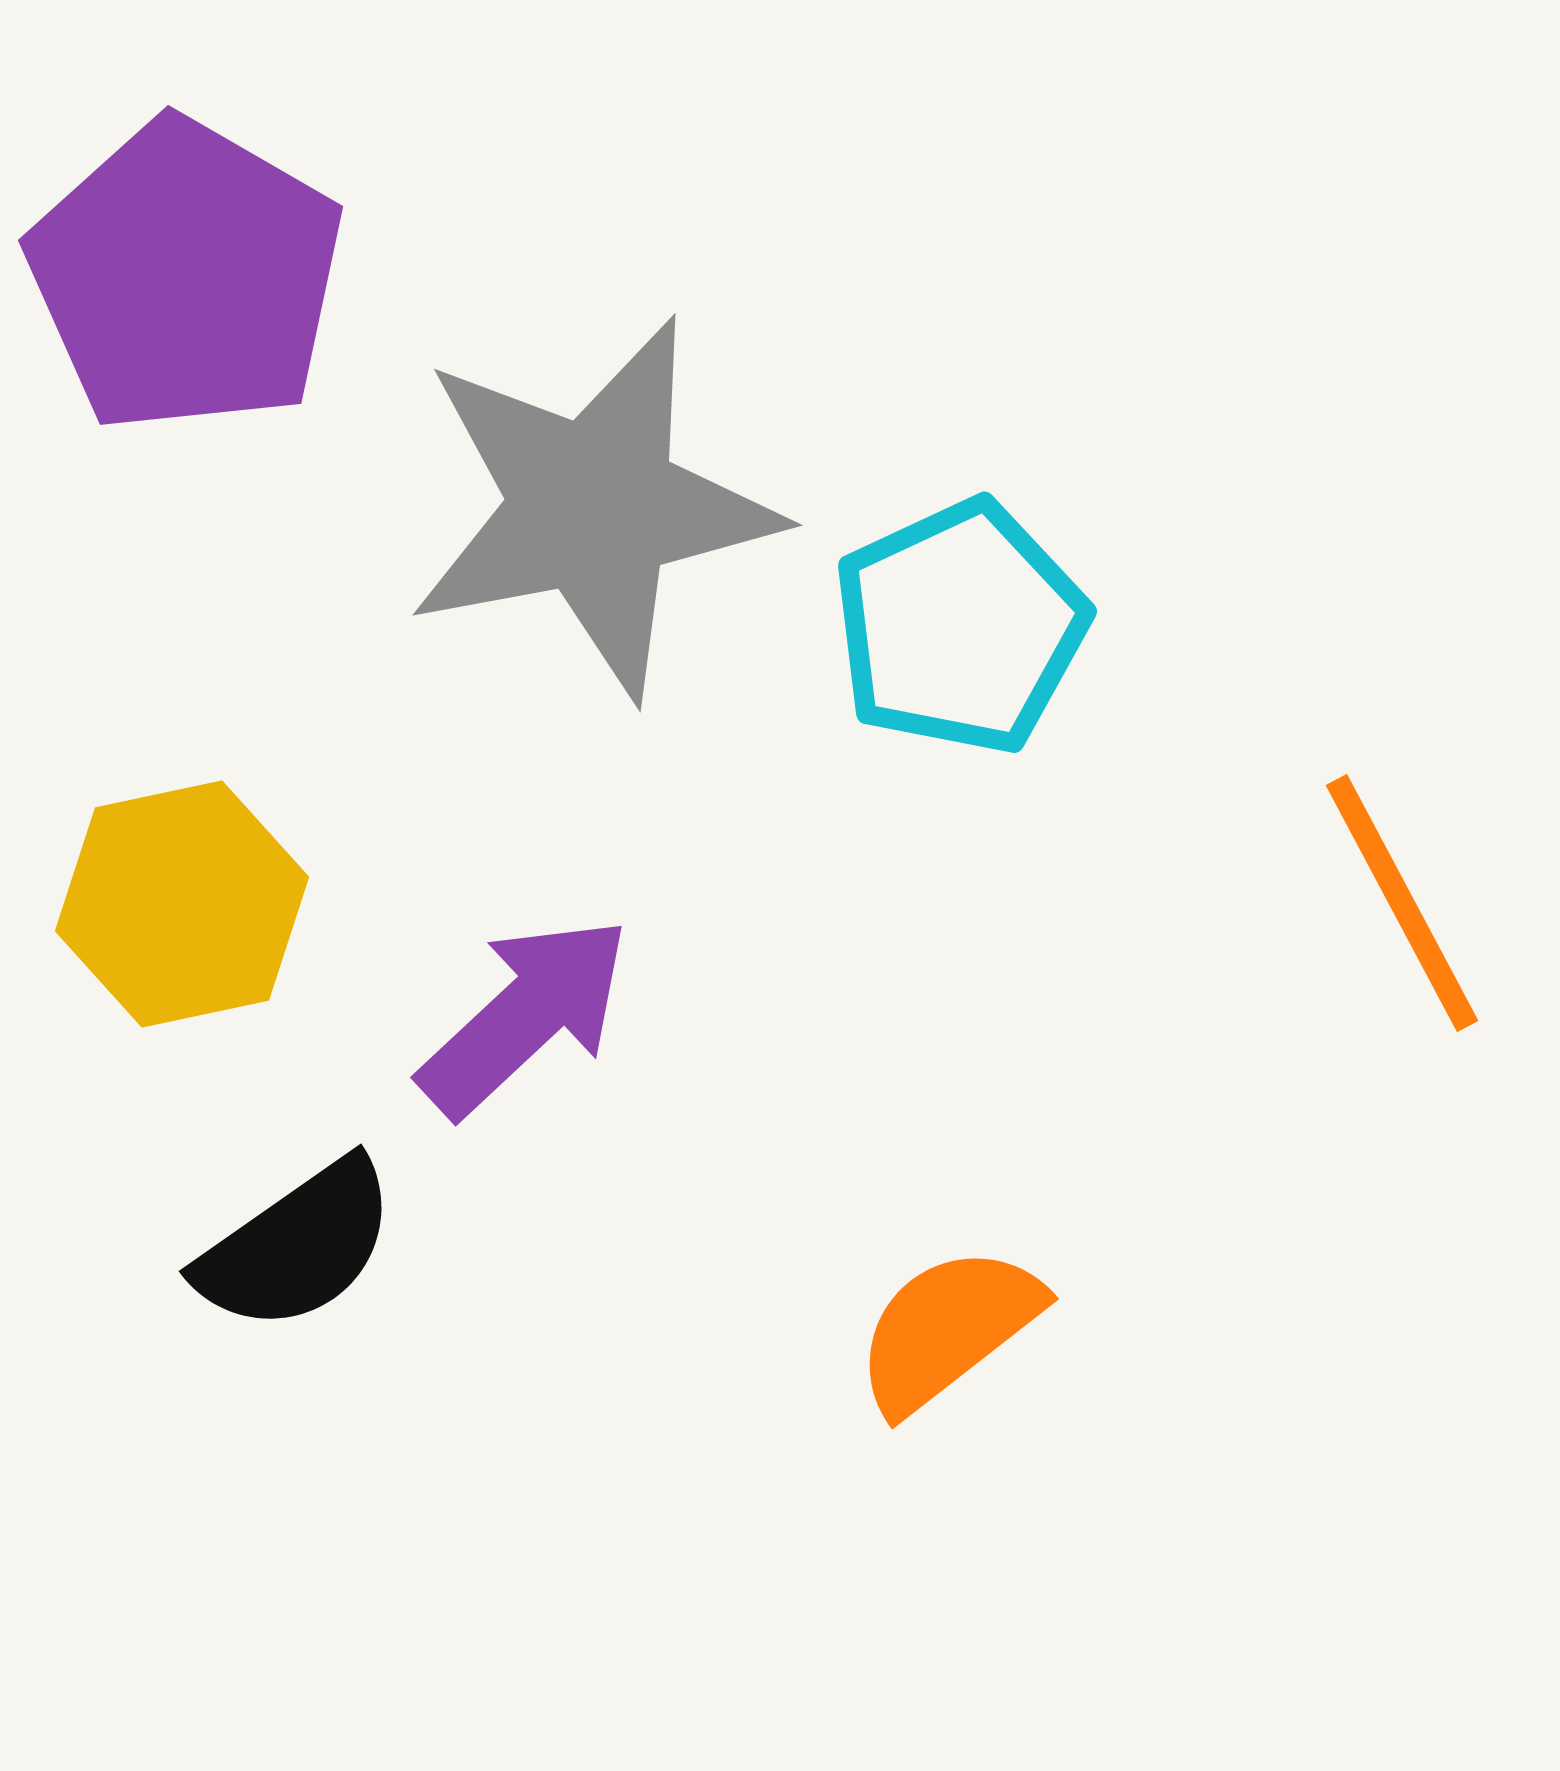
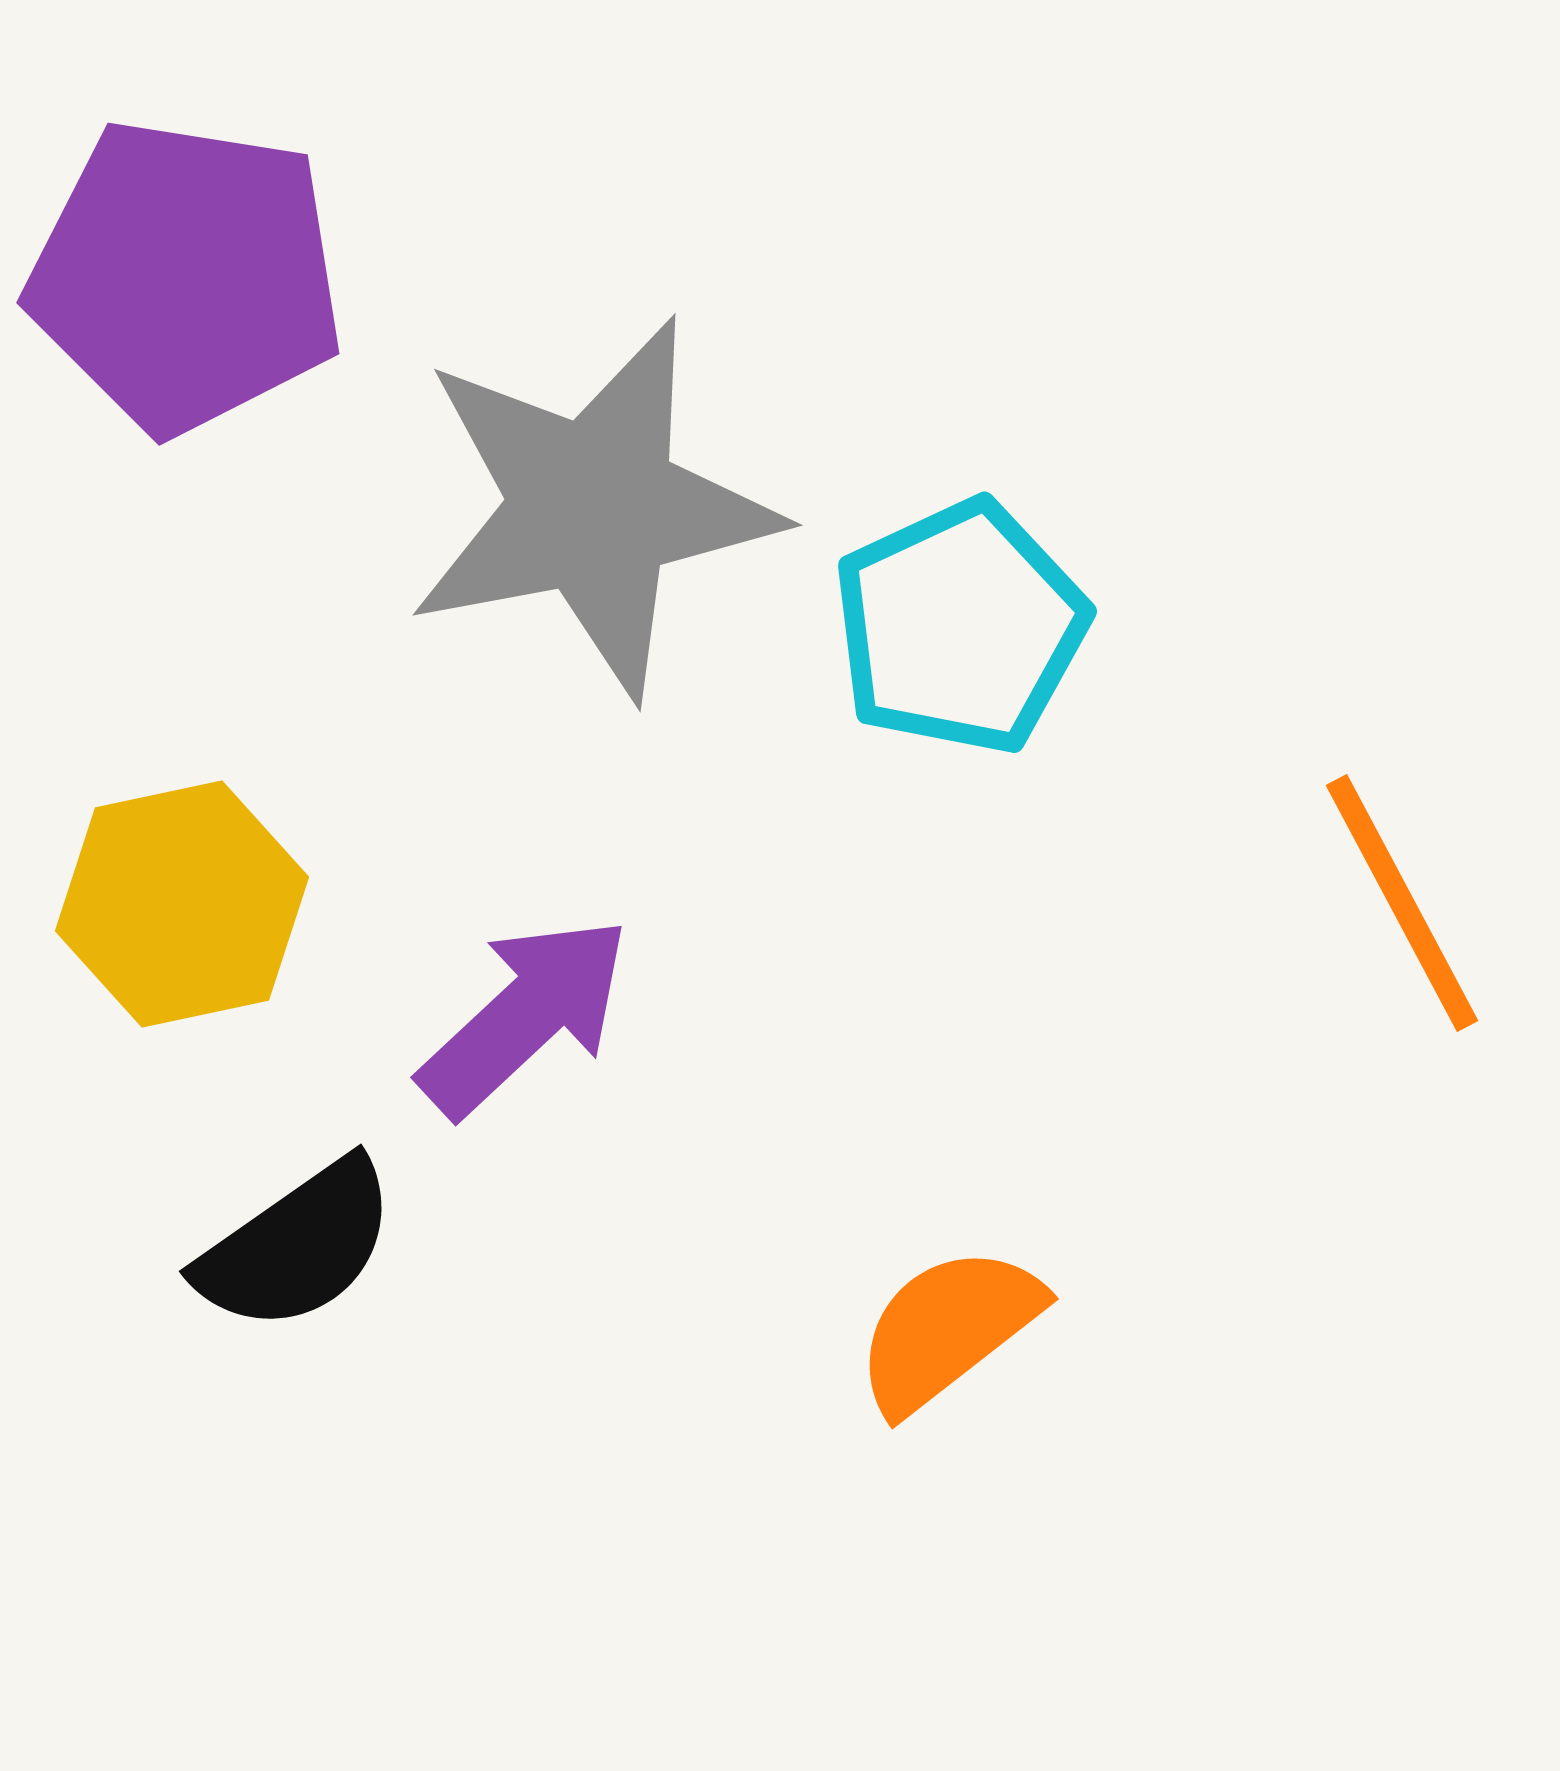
purple pentagon: rotated 21 degrees counterclockwise
